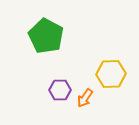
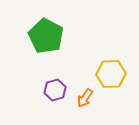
purple hexagon: moved 5 px left; rotated 15 degrees counterclockwise
